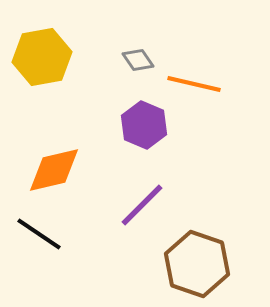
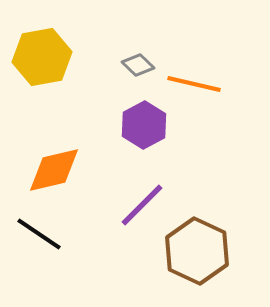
gray diamond: moved 5 px down; rotated 12 degrees counterclockwise
purple hexagon: rotated 9 degrees clockwise
brown hexagon: moved 13 px up; rotated 6 degrees clockwise
